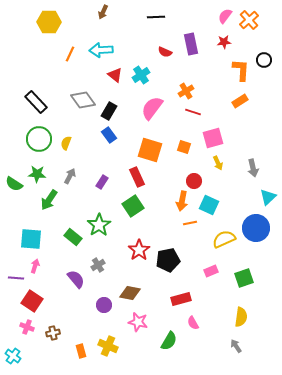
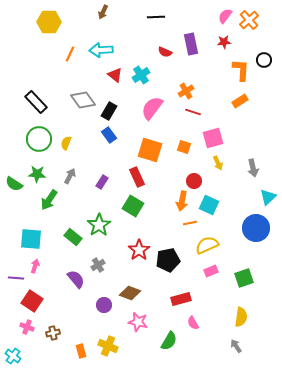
green square at (133, 206): rotated 25 degrees counterclockwise
yellow semicircle at (224, 239): moved 17 px left, 6 px down
brown diamond at (130, 293): rotated 10 degrees clockwise
